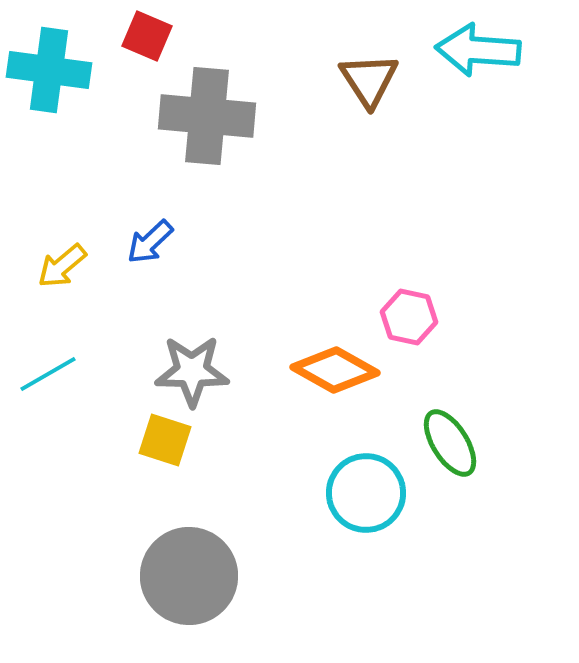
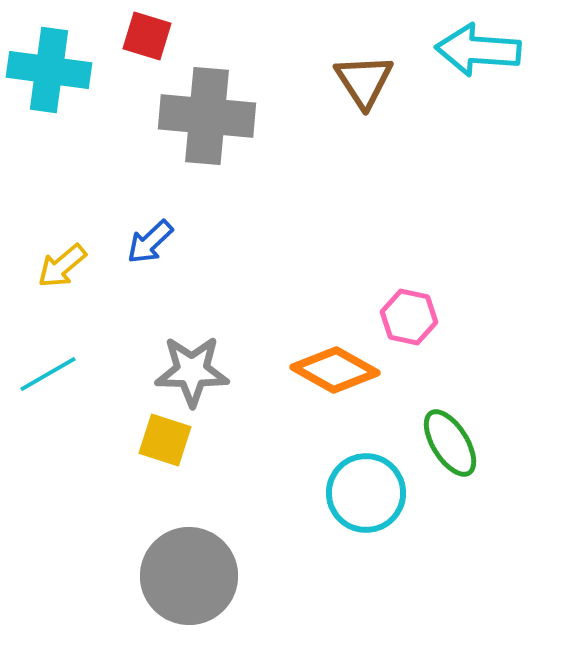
red square: rotated 6 degrees counterclockwise
brown triangle: moved 5 px left, 1 px down
